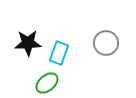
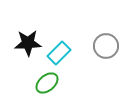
gray circle: moved 3 px down
cyan rectangle: rotated 25 degrees clockwise
